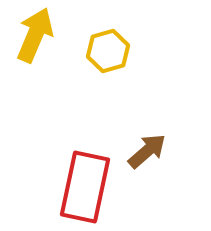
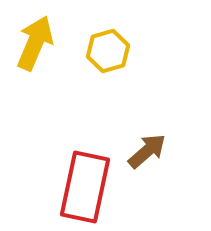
yellow arrow: moved 8 px down
